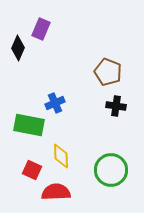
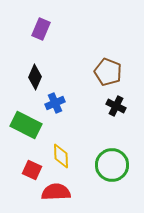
black diamond: moved 17 px right, 29 px down
black cross: rotated 18 degrees clockwise
green rectangle: moved 3 px left; rotated 16 degrees clockwise
green circle: moved 1 px right, 5 px up
